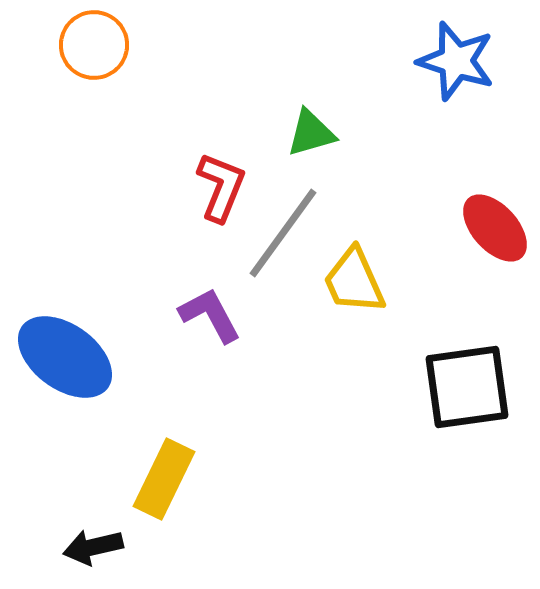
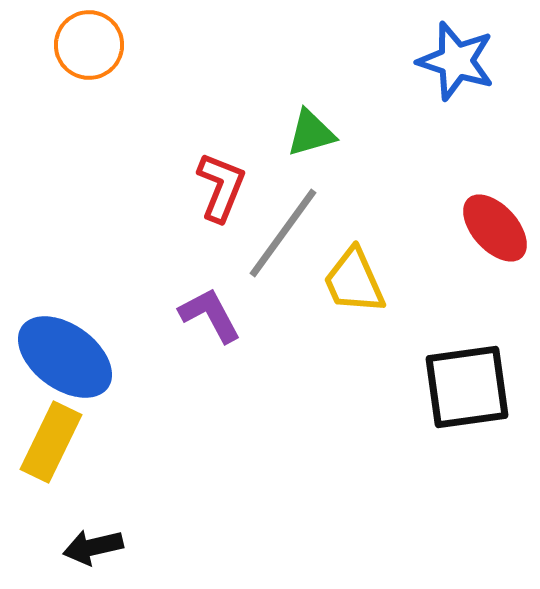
orange circle: moved 5 px left
yellow rectangle: moved 113 px left, 37 px up
